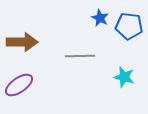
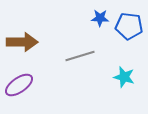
blue star: rotated 24 degrees counterclockwise
gray line: rotated 16 degrees counterclockwise
